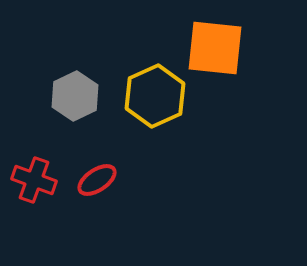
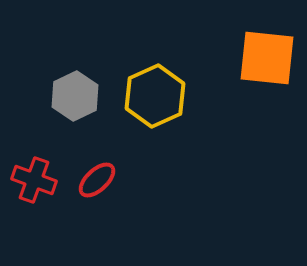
orange square: moved 52 px right, 10 px down
red ellipse: rotated 9 degrees counterclockwise
